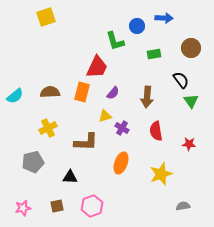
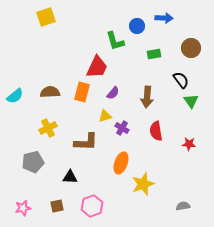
yellow star: moved 18 px left, 10 px down
